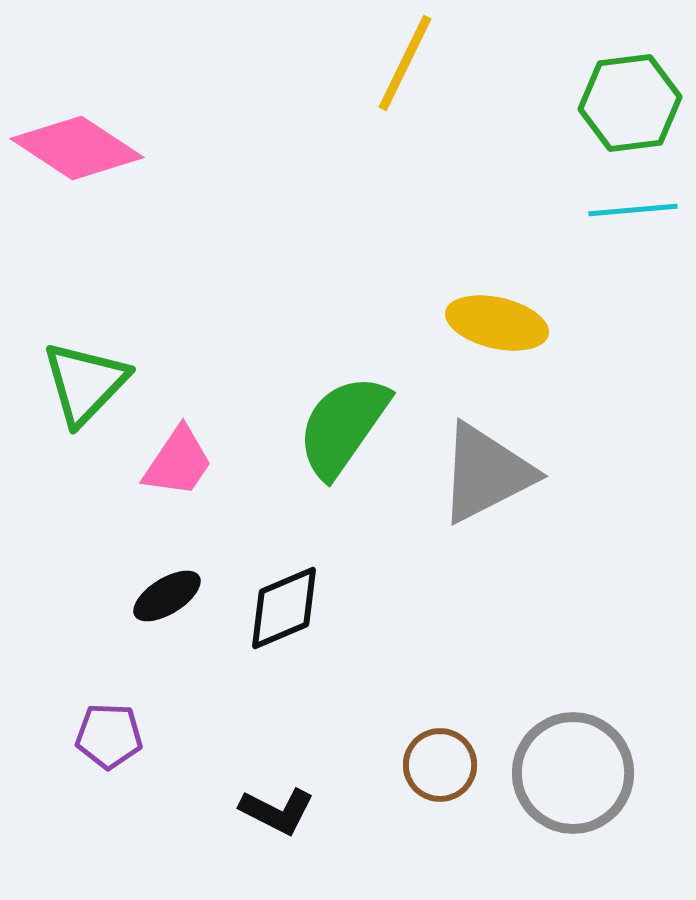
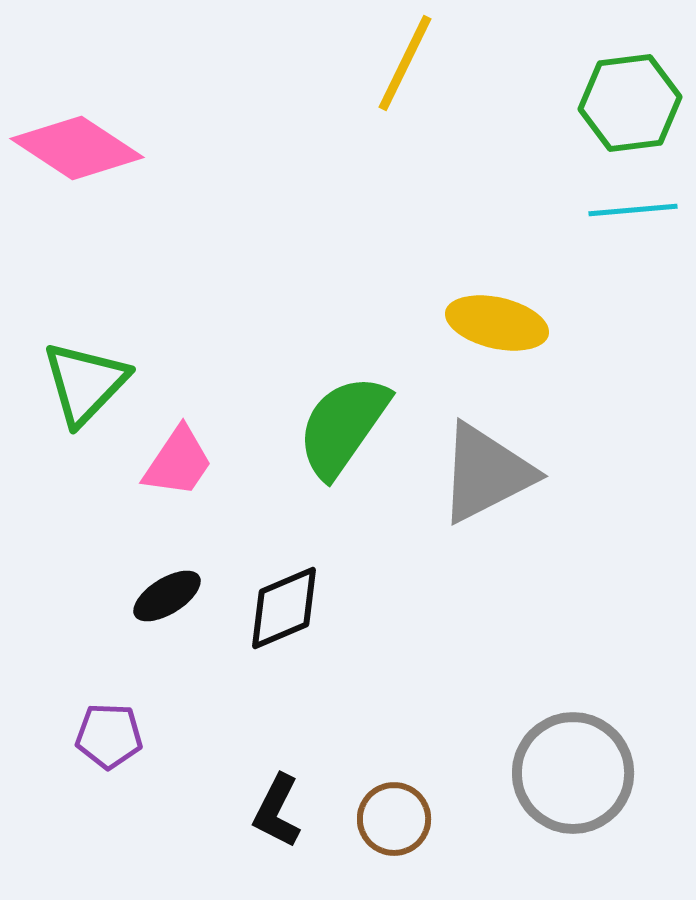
brown circle: moved 46 px left, 54 px down
black L-shape: rotated 90 degrees clockwise
